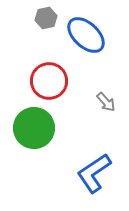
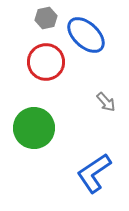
red circle: moved 3 px left, 19 px up
